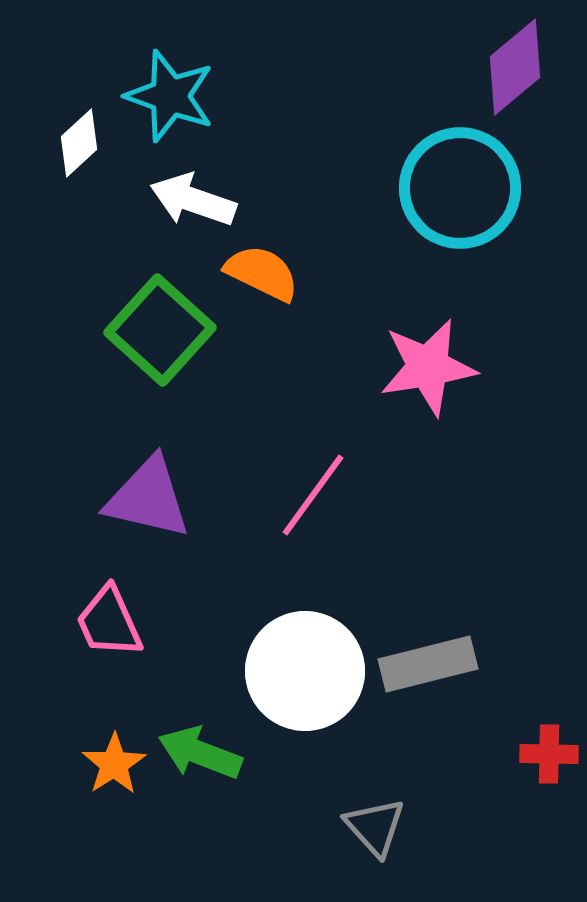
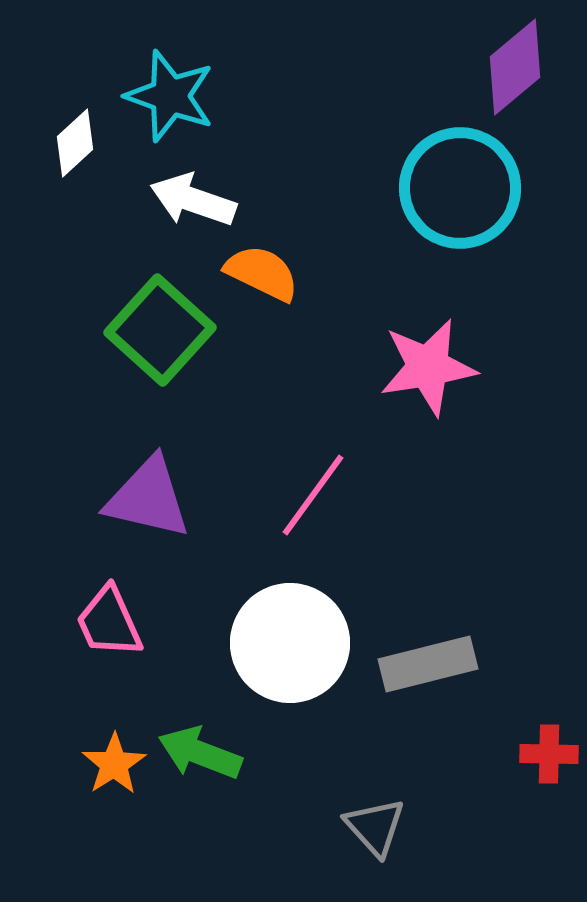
white diamond: moved 4 px left
white circle: moved 15 px left, 28 px up
